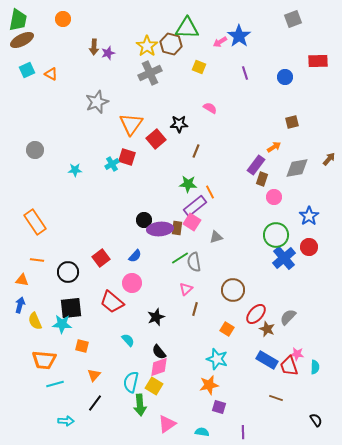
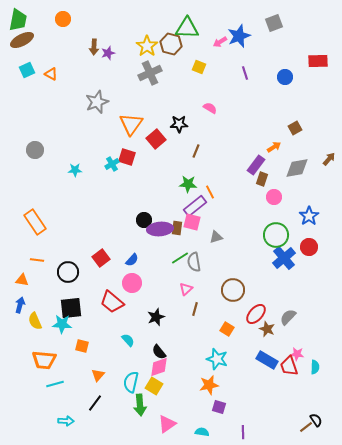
gray square at (293, 19): moved 19 px left, 4 px down
blue star at (239, 36): rotated 15 degrees clockwise
brown square at (292, 122): moved 3 px right, 6 px down; rotated 16 degrees counterclockwise
pink square at (192, 222): rotated 18 degrees counterclockwise
blue semicircle at (135, 256): moved 3 px left, 4 px down
orange triangle at (94, 375): moved 4 px right
brown line at (276, 398): moved 30 px right, 29 px down; rotated 56 degrees counterclockwise
